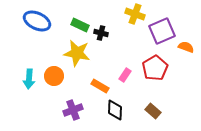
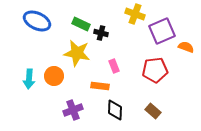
green rectangle: moved 1 px right, 1 px up
red pentagon: moved 2 px down; rotated 25 degrees clockwise
pink rectangle: moved 11 px left, 9 px up; rotated 56 degrees counterclockwise
orange rectangle: rotated 24 degrees counterclockwise
